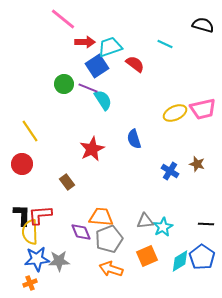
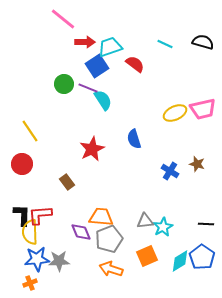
black semicircle: moved 17 px down
